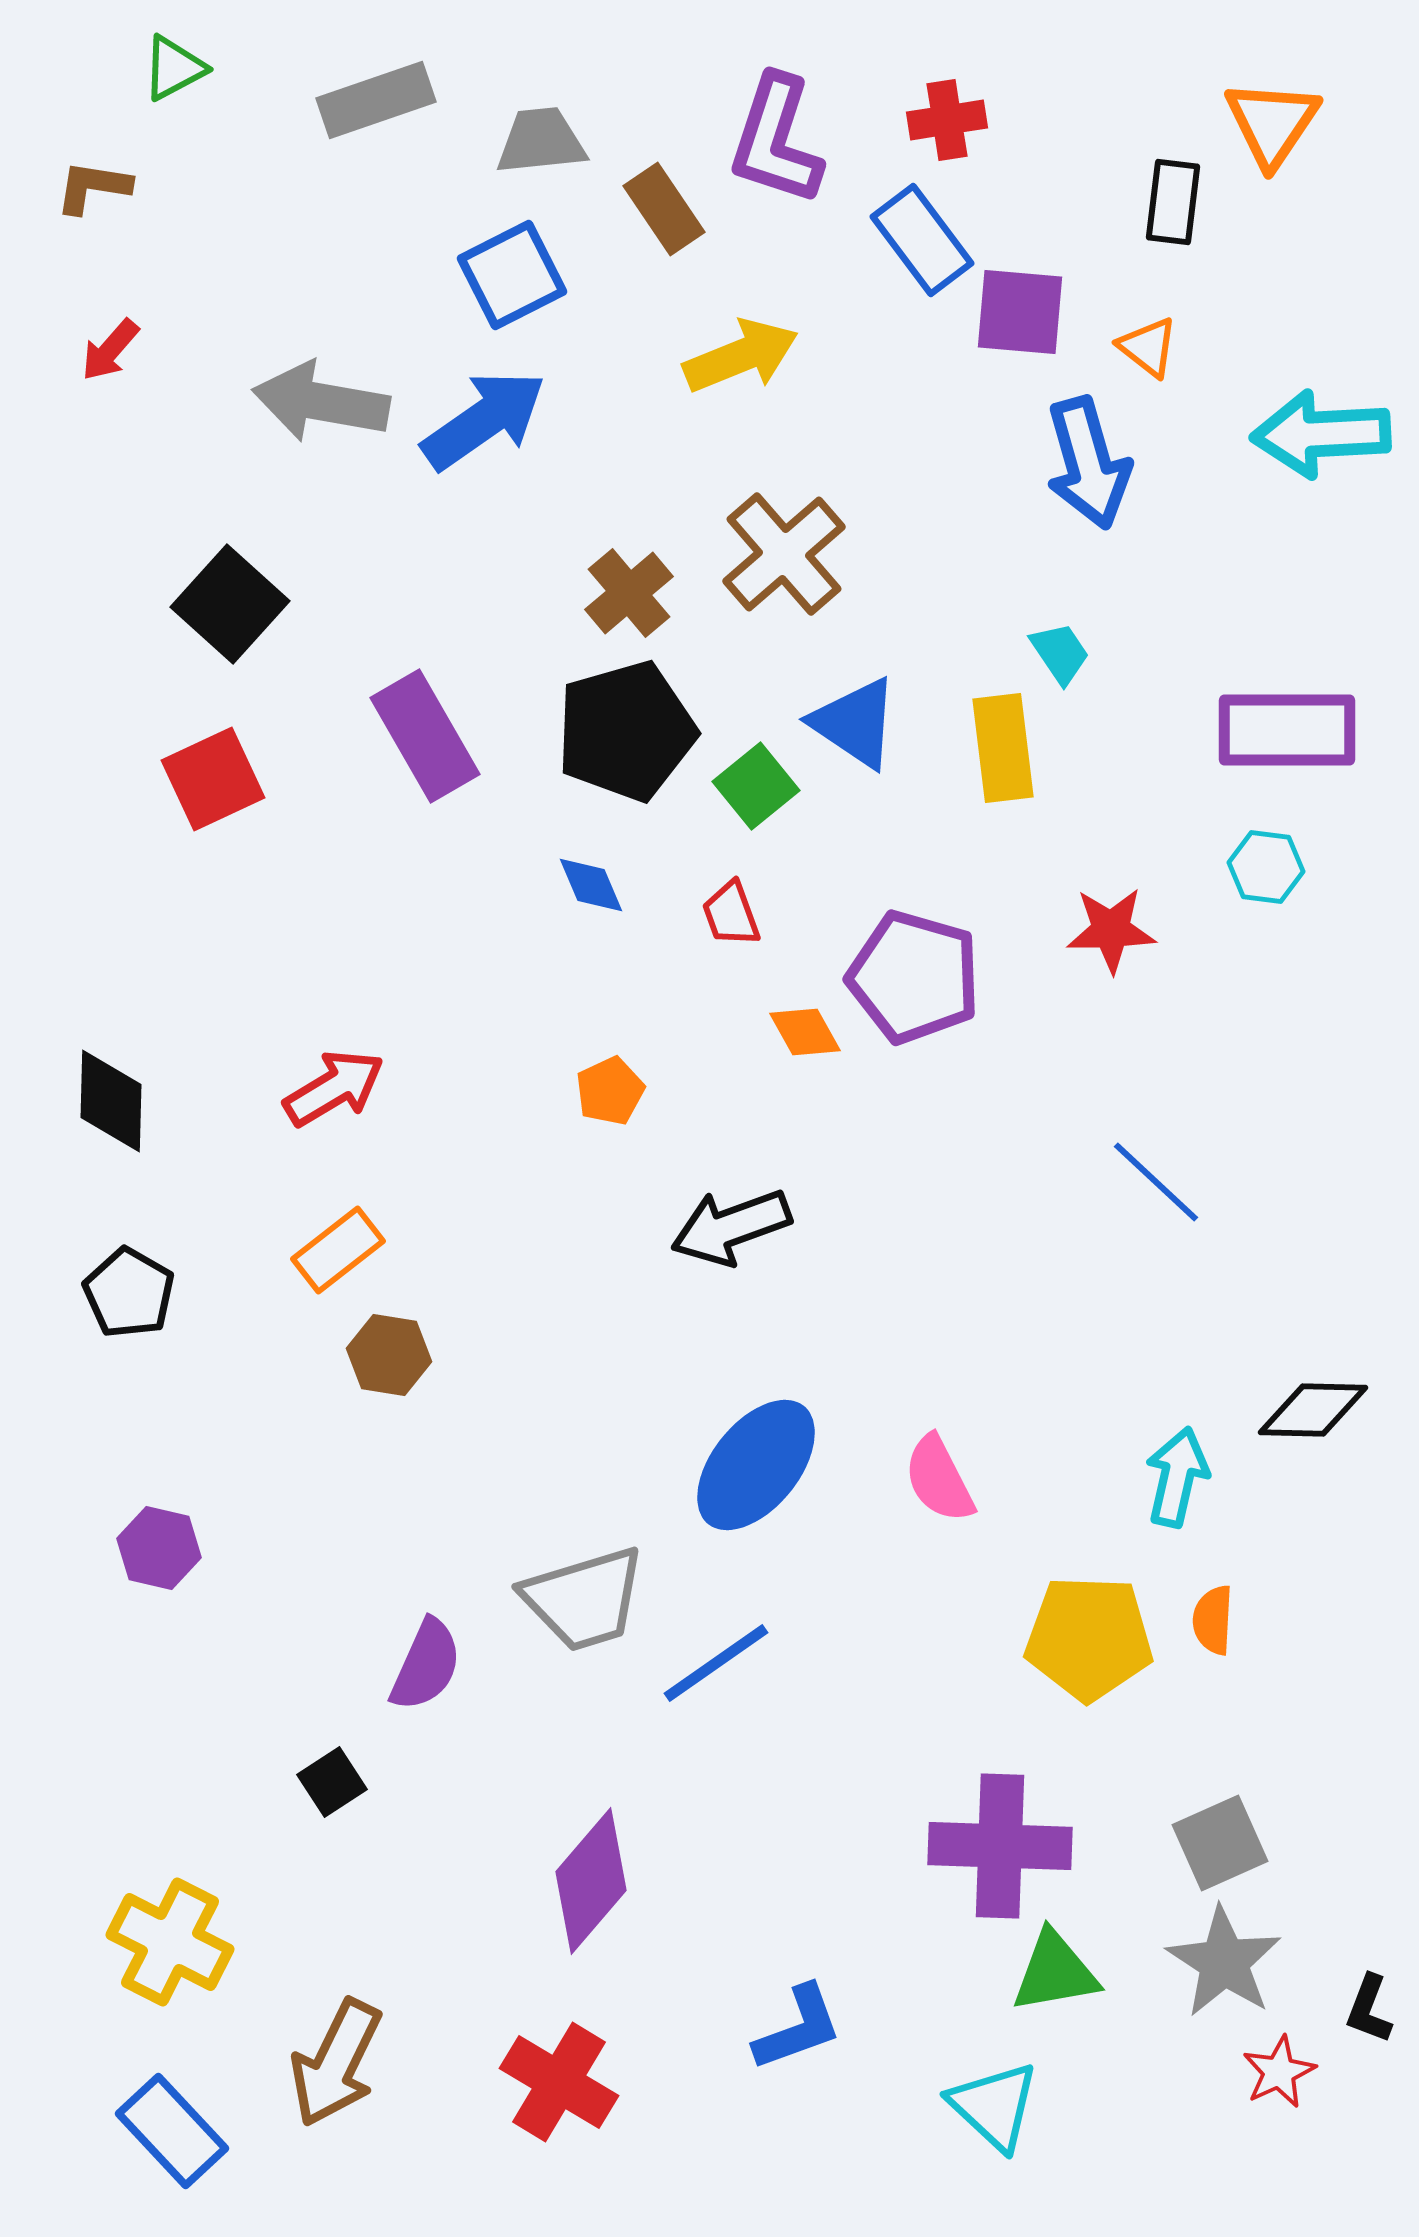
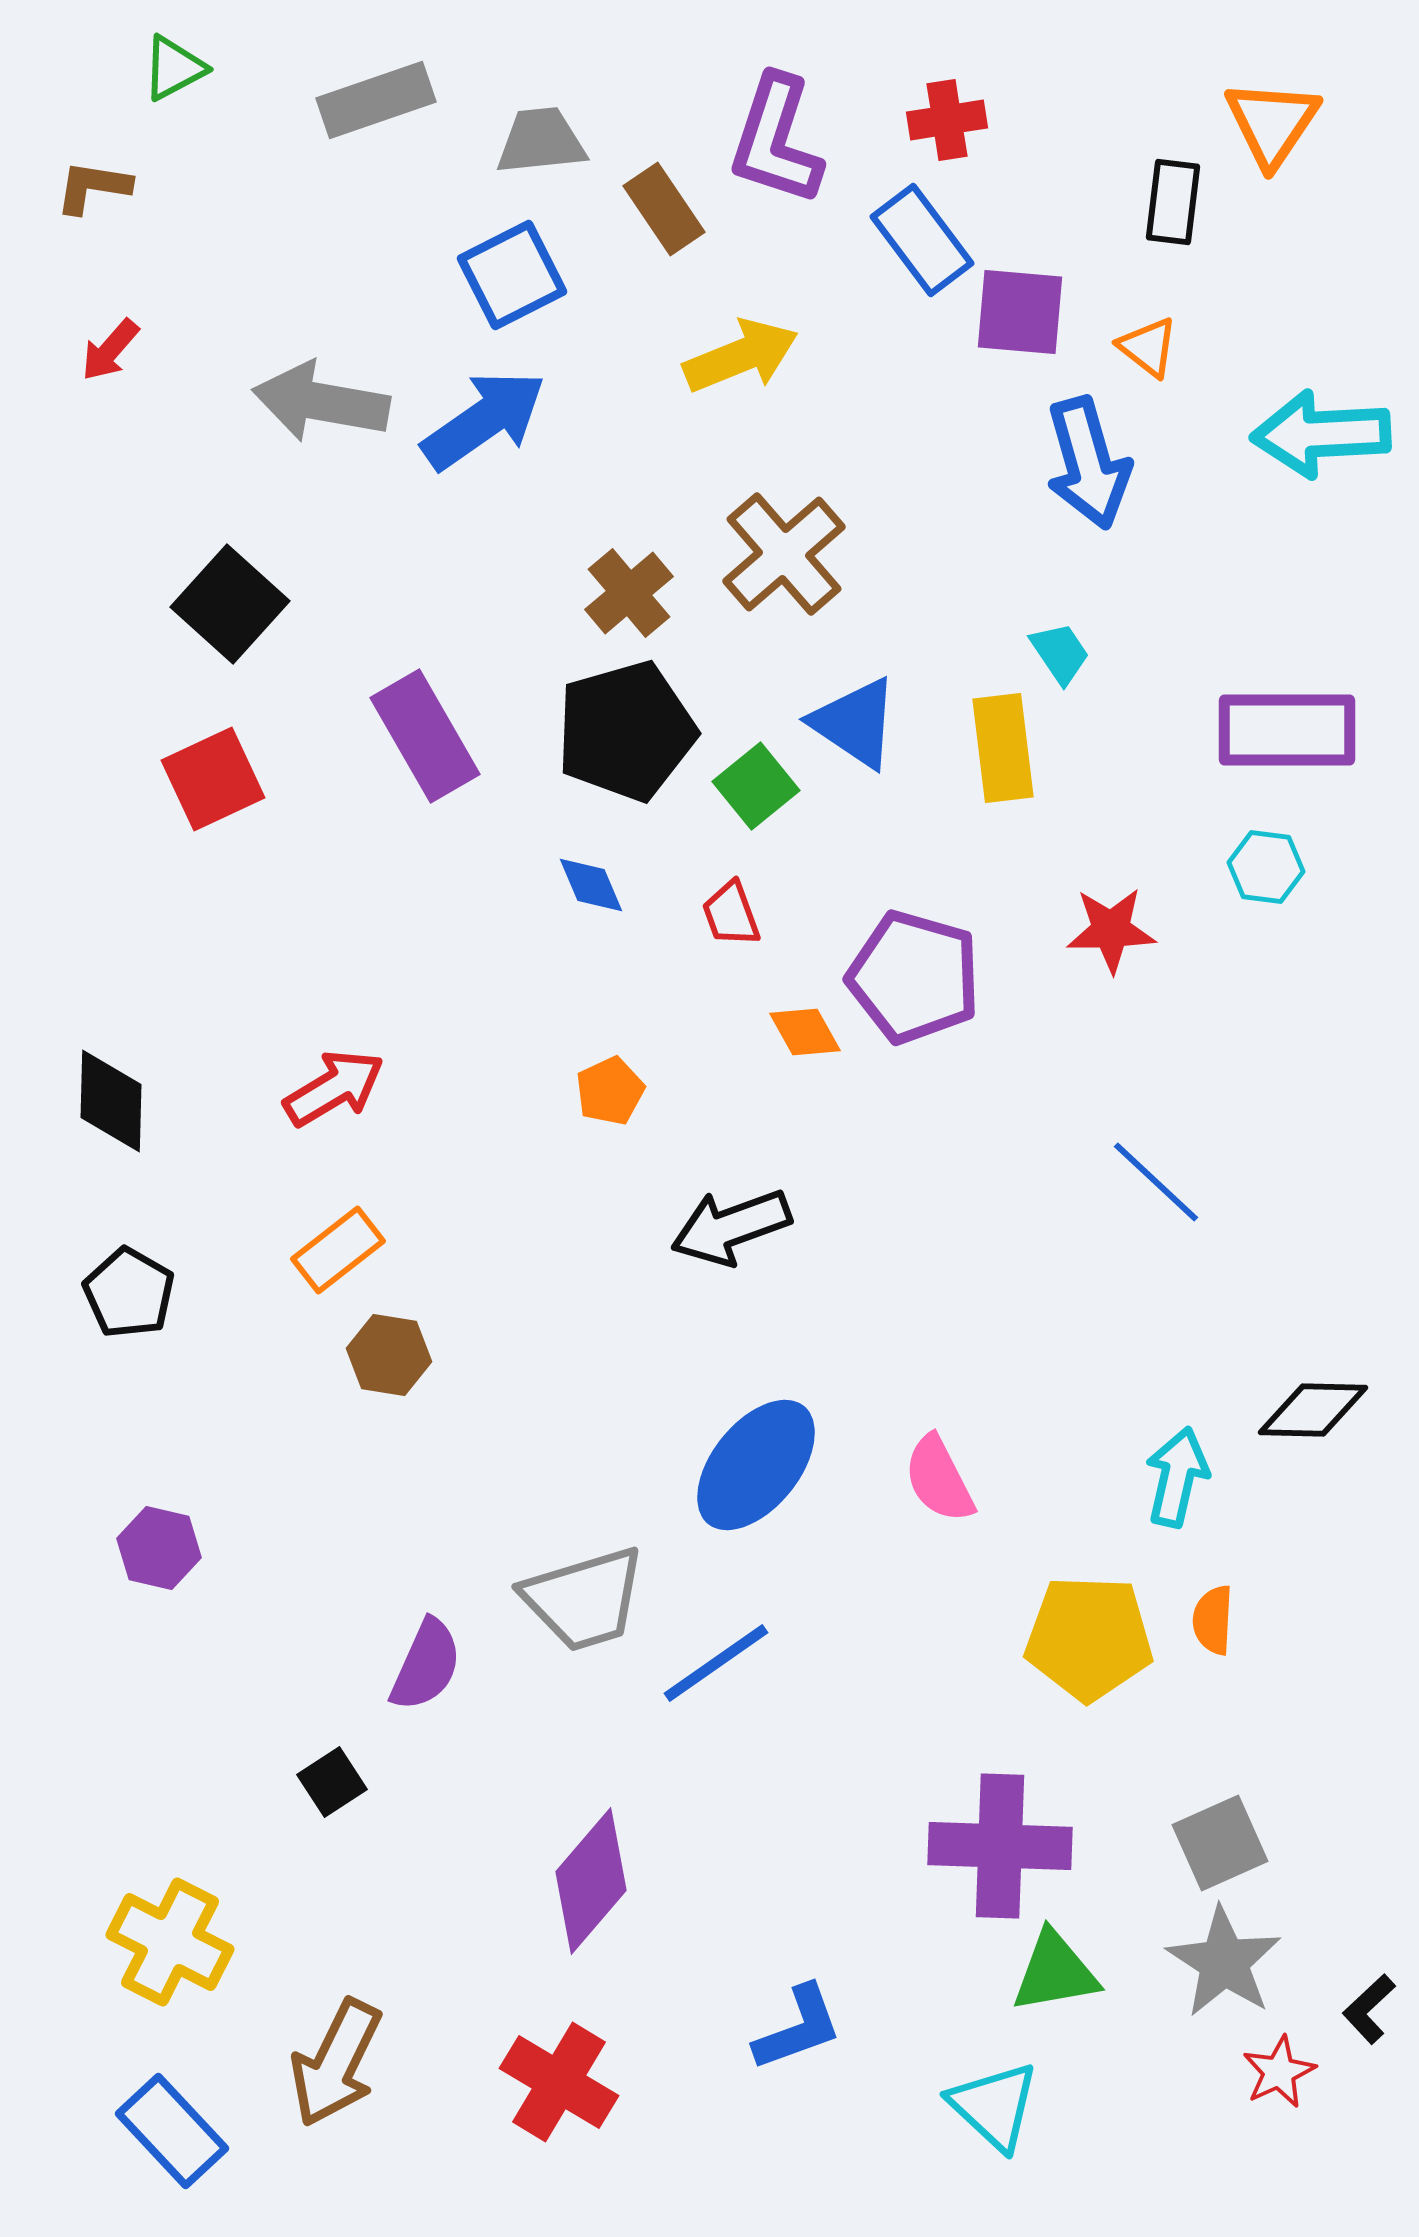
black L-shape at (1369, 2009): rotated 26 degrees clockwise
